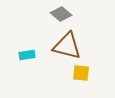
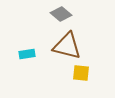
cyan rectangle: moved 1 px up
